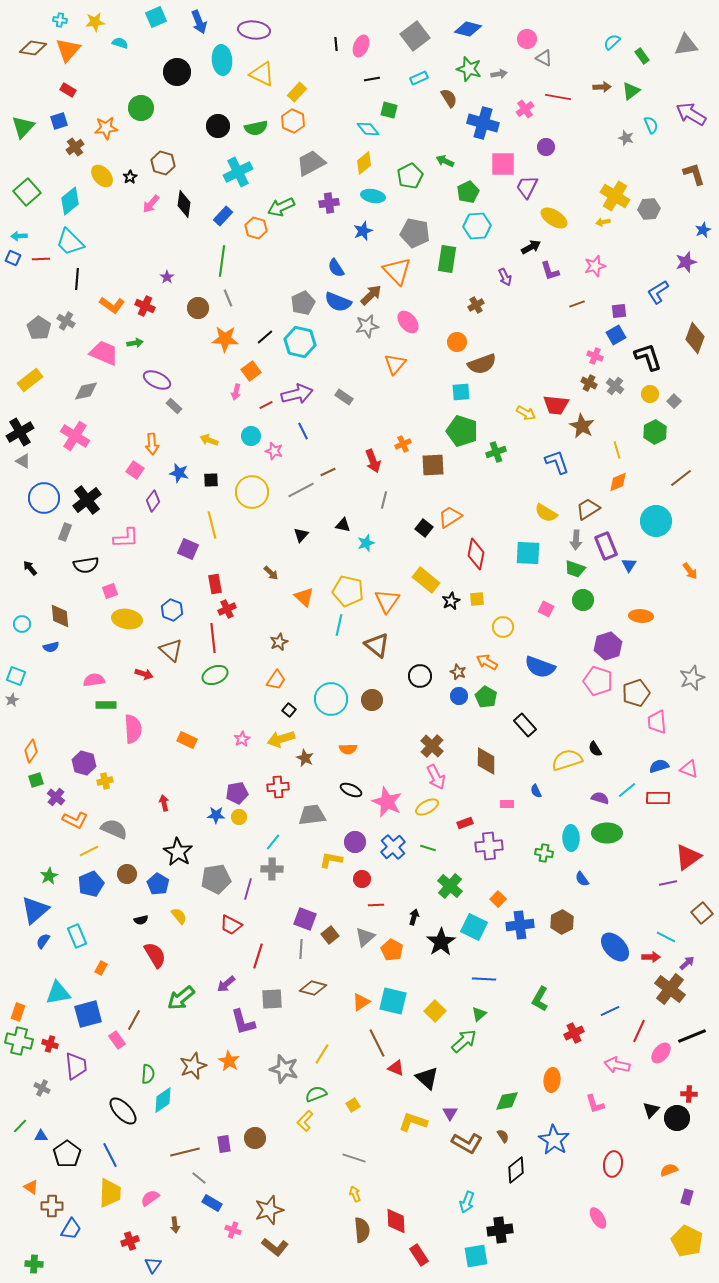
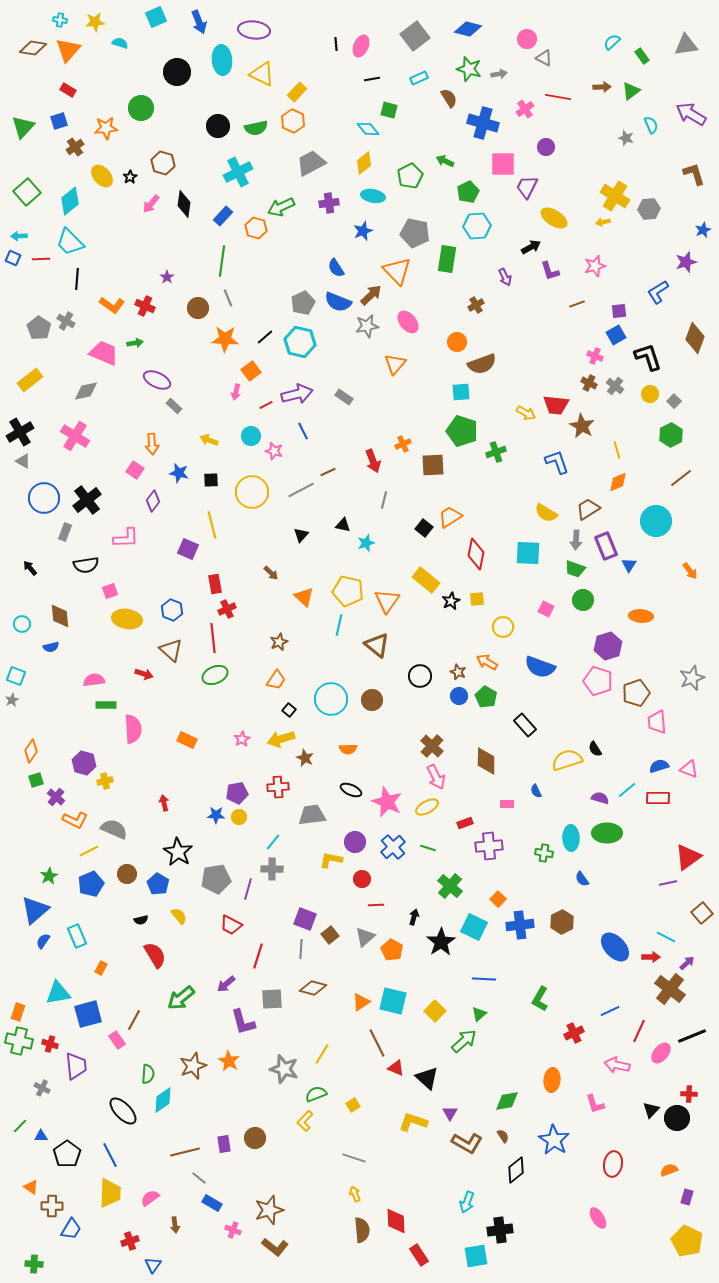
green hexagon at (655, 432): moved 16 px right, 3 px down
